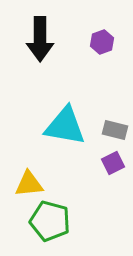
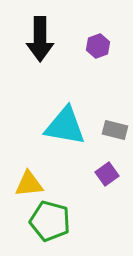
purple hexagon: moved 4 px left, 4 px down
purple square: moved 6 px left, 11 px down; rotated 10 degrees counterclockwise
